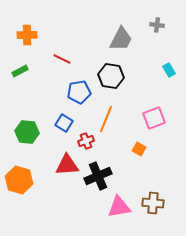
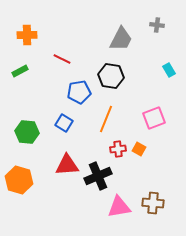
red cross: moved 32 px right, 8 px down; rotated 14 degrees clockwise
